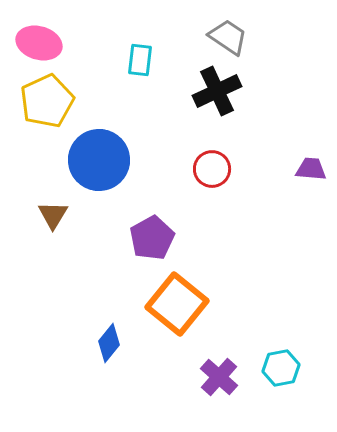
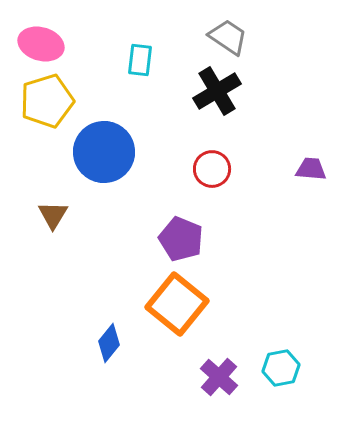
pink ellipse: moved 2 px right, 1 px down
black cross: rotated 6 degrees counterclockwise
yellow pentagon: rotated 8 degrees clockwise
blue circle: moved 5 px right, 8 px up
purple pentagon: moved 29 px right, 1 px down; rotated 21 degrees counterclockwise
